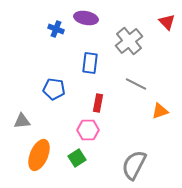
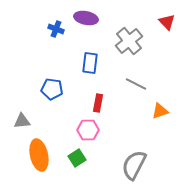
blue pentagon: moved 2 px left
orange ellipse: rotated 36 degrees counterclockwise
